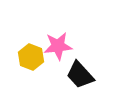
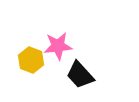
yellow hexagon: moved 3 px down
